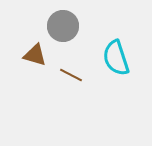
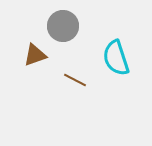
brown triangle: rotated 35 degrees counterclockwise
brown line: moved 4 px right, 5 px down
